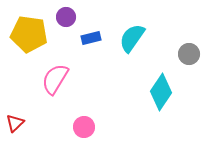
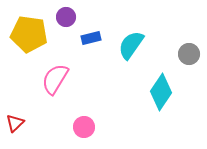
cyan semicircle: moved 1 px left, 7 px down
